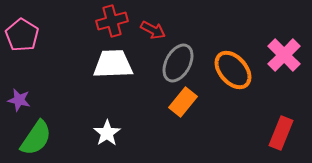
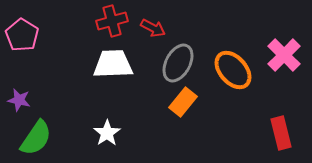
red arrow: moved 2 px up
red rectangle: rotated 36 degrees counterclockwise
